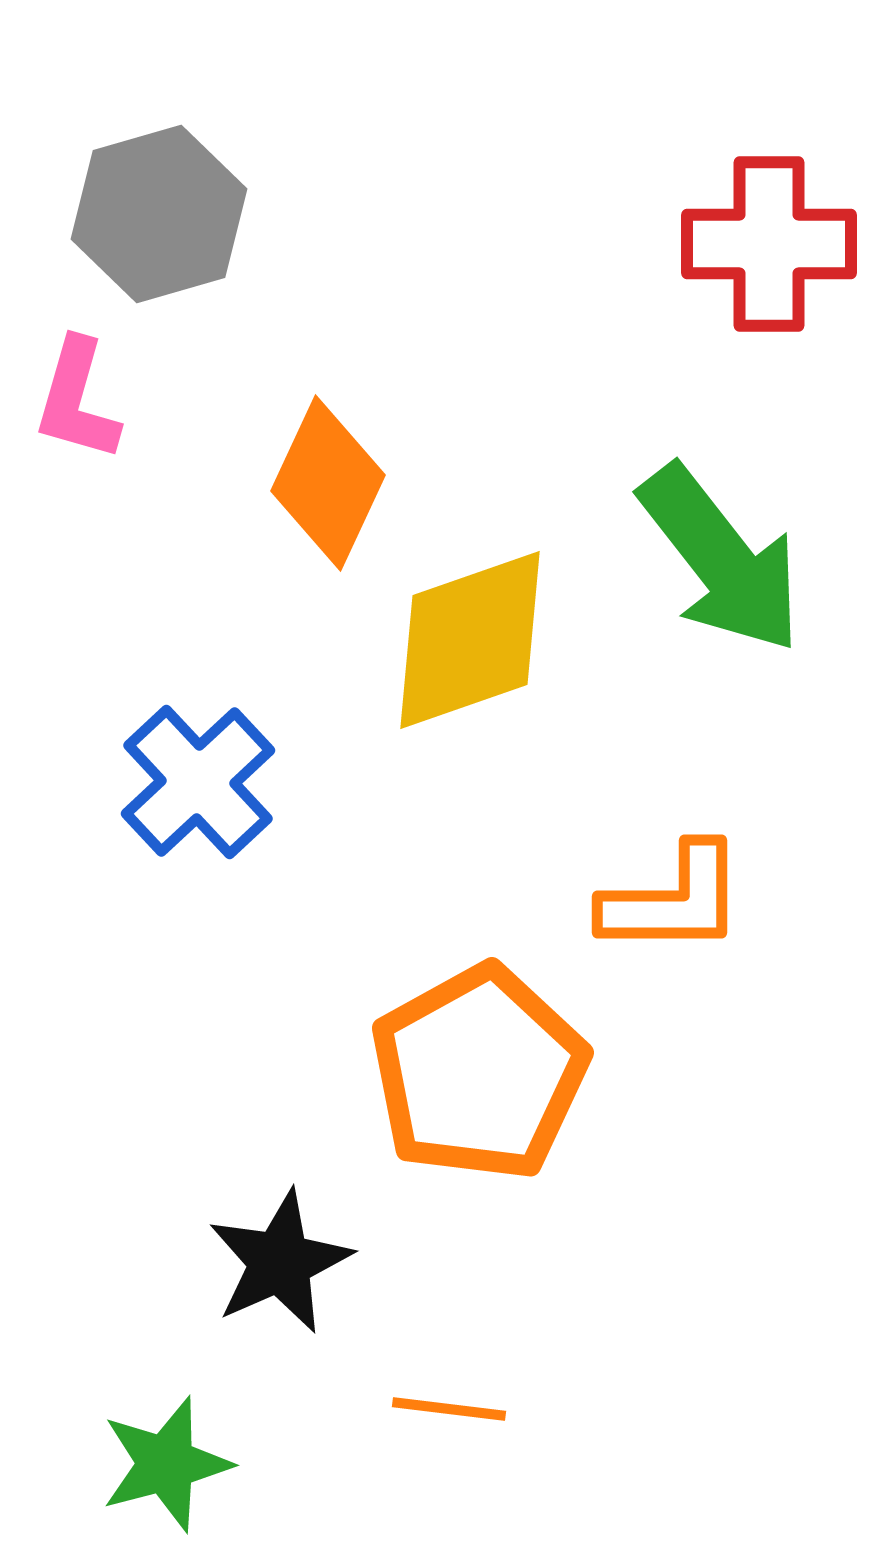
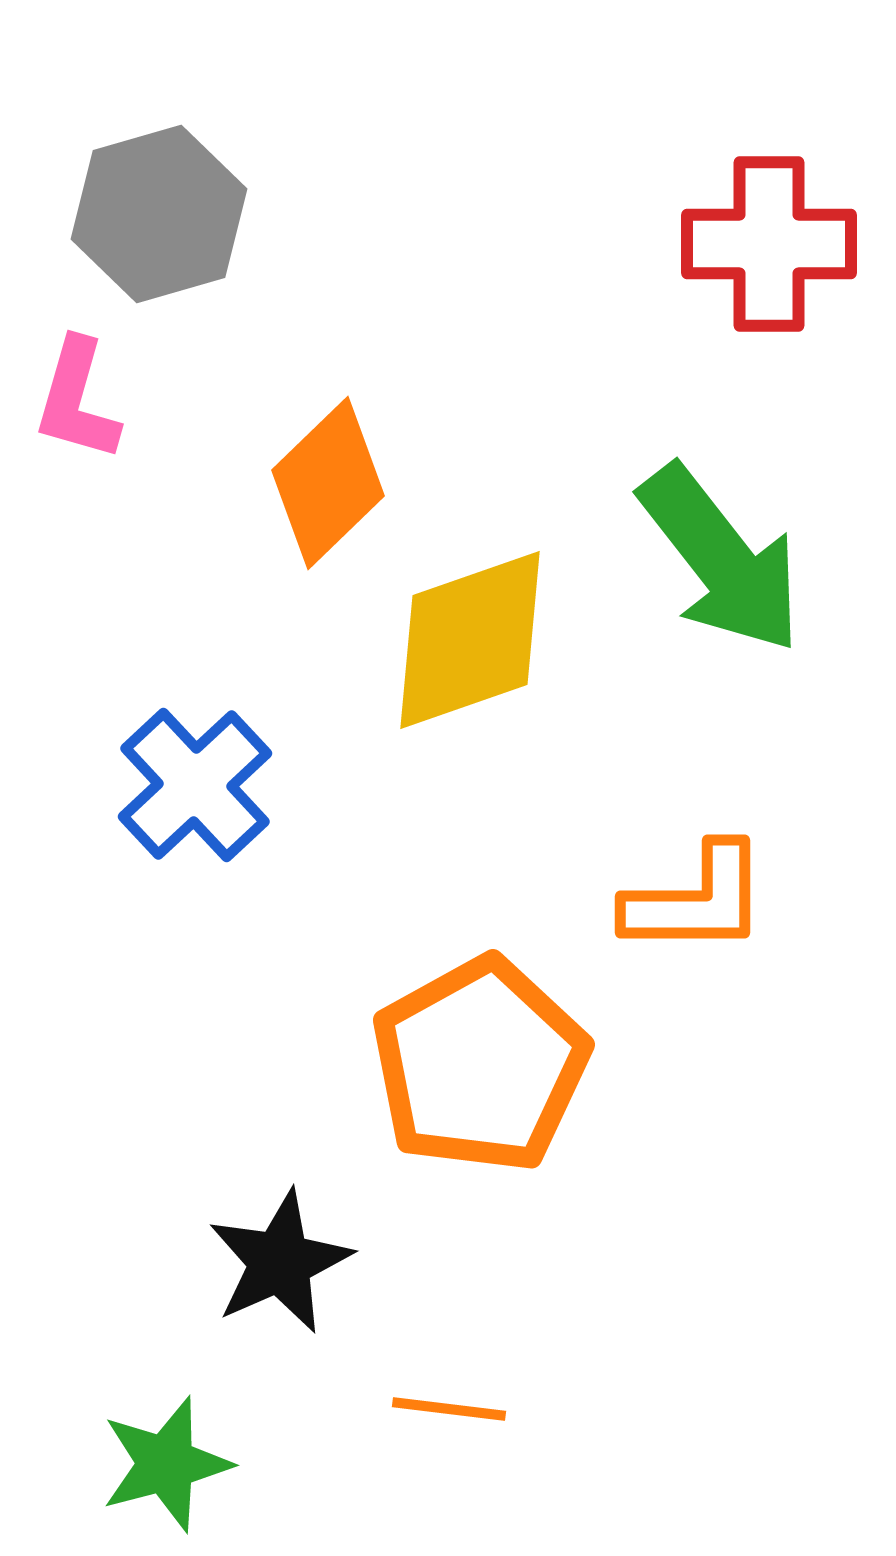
orange diamond: rotated 21 degrees clockwise
blue cross: moved 3 px left, 3 px down
orange L-shape: moved 23 px right
orange pentagon: moved 1 px right, 8 px up
